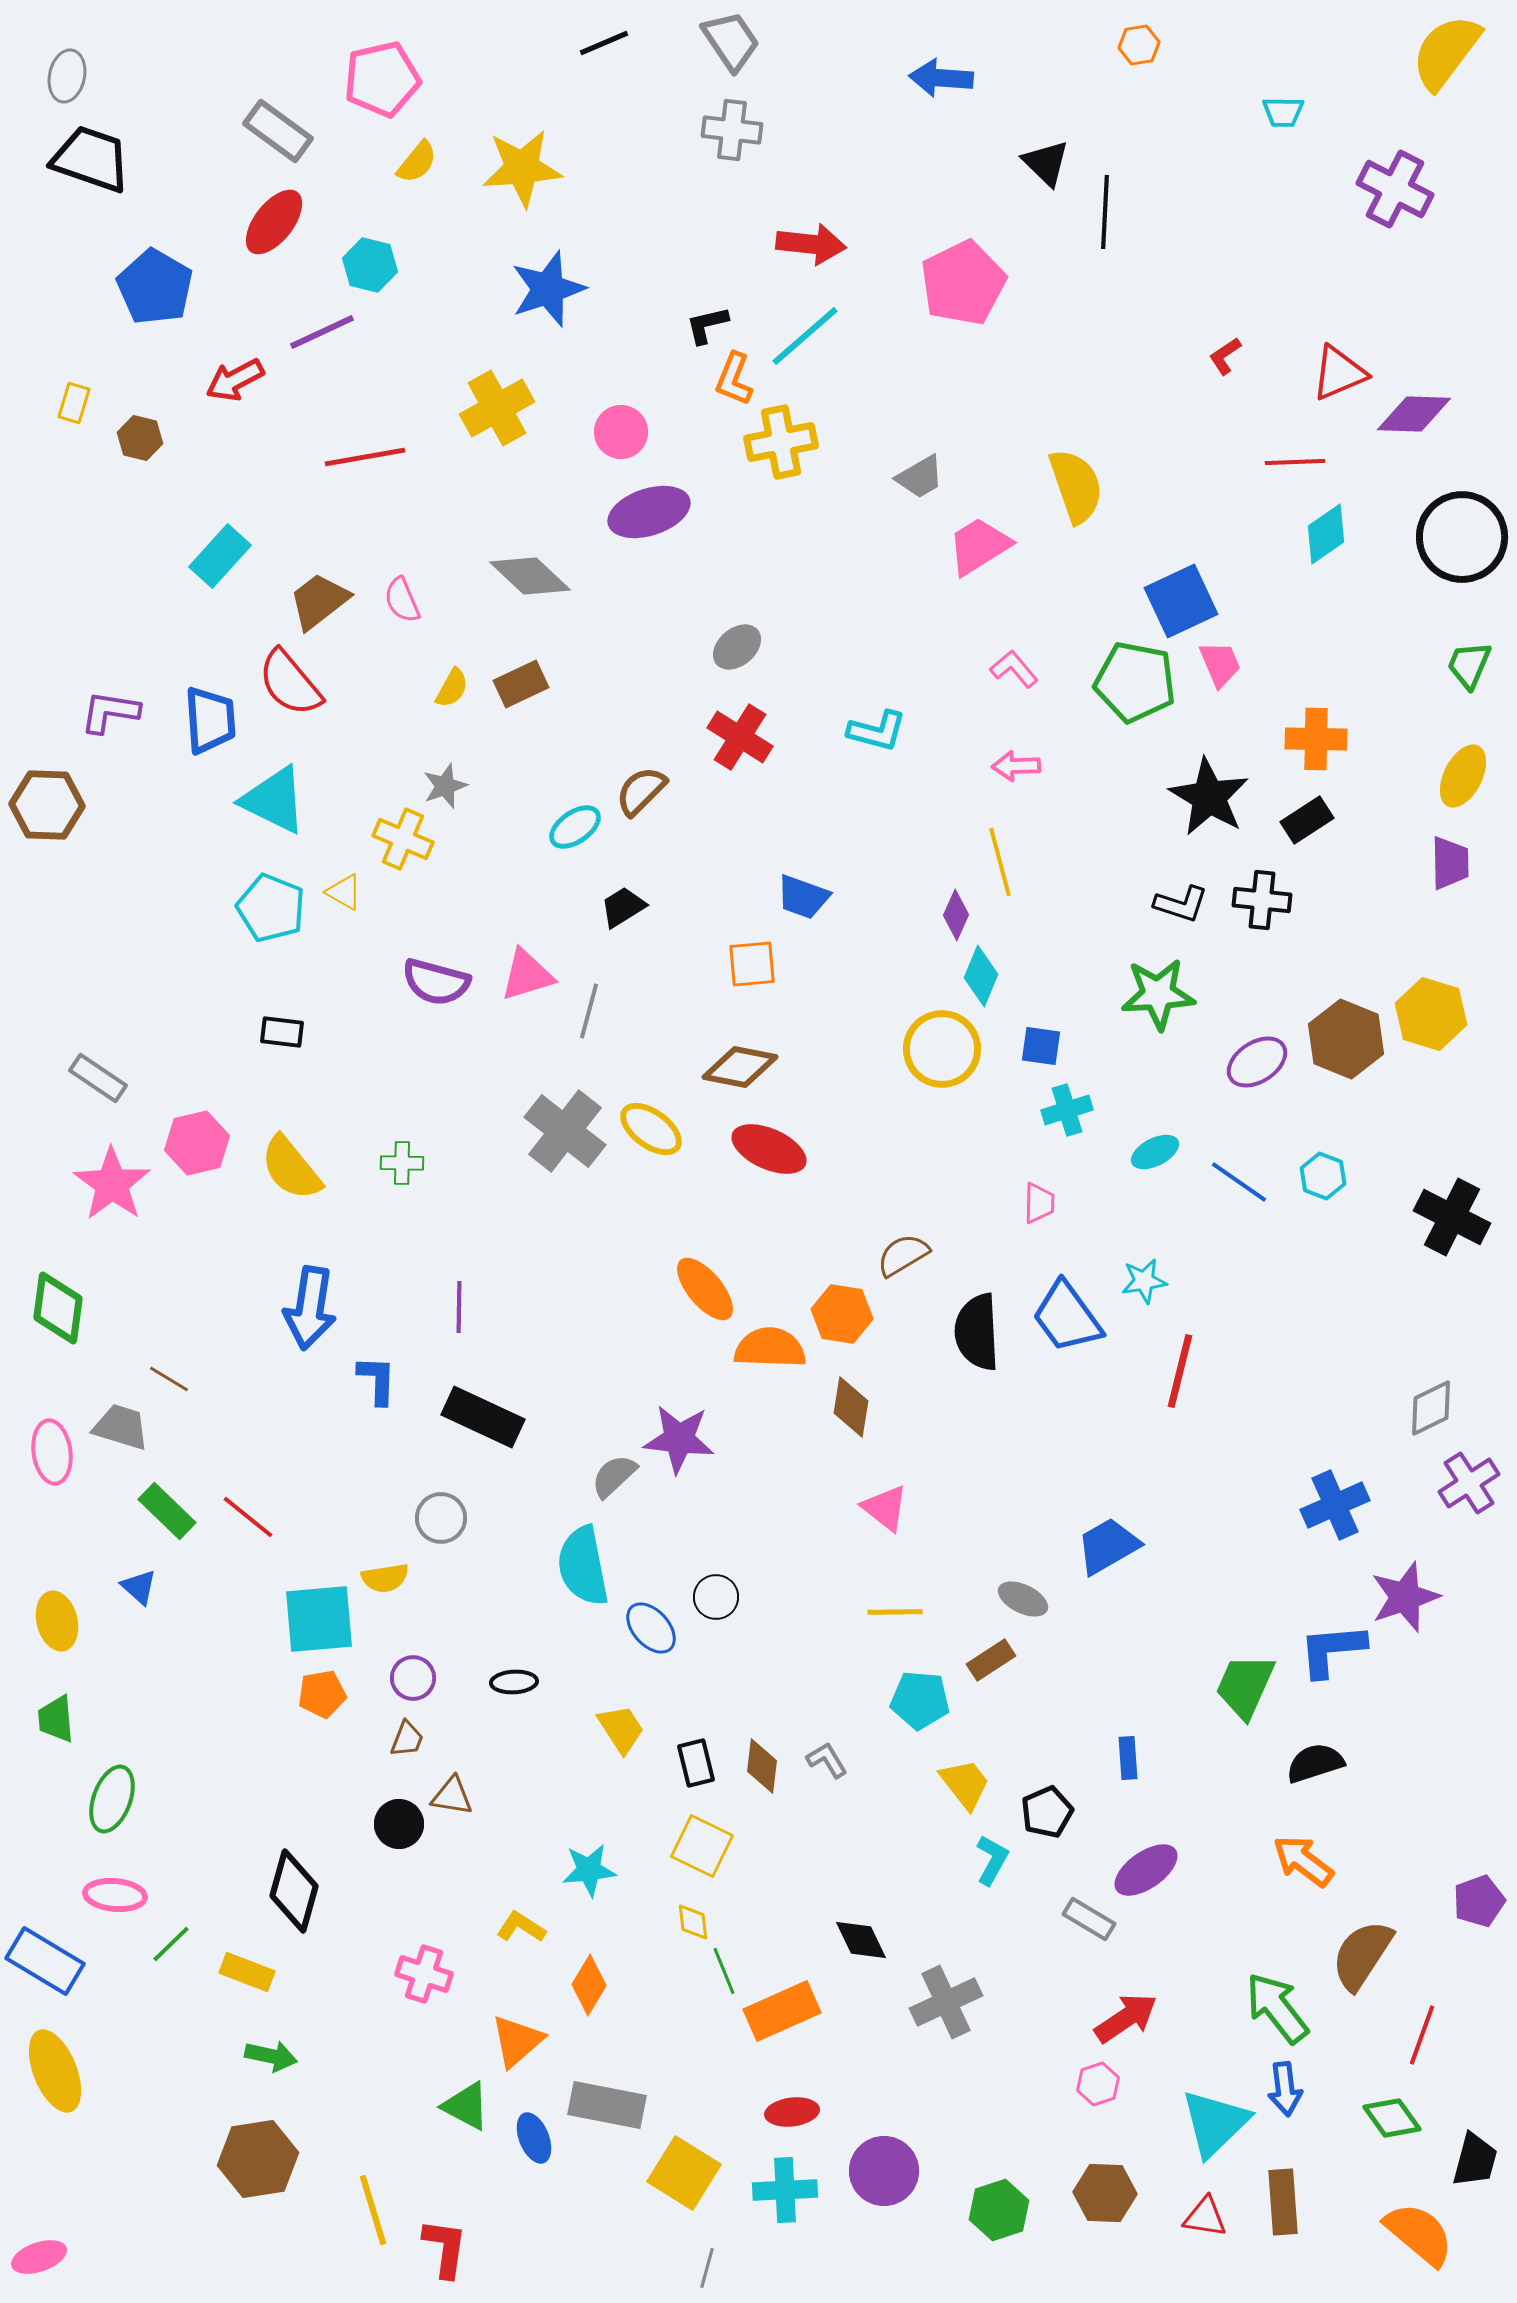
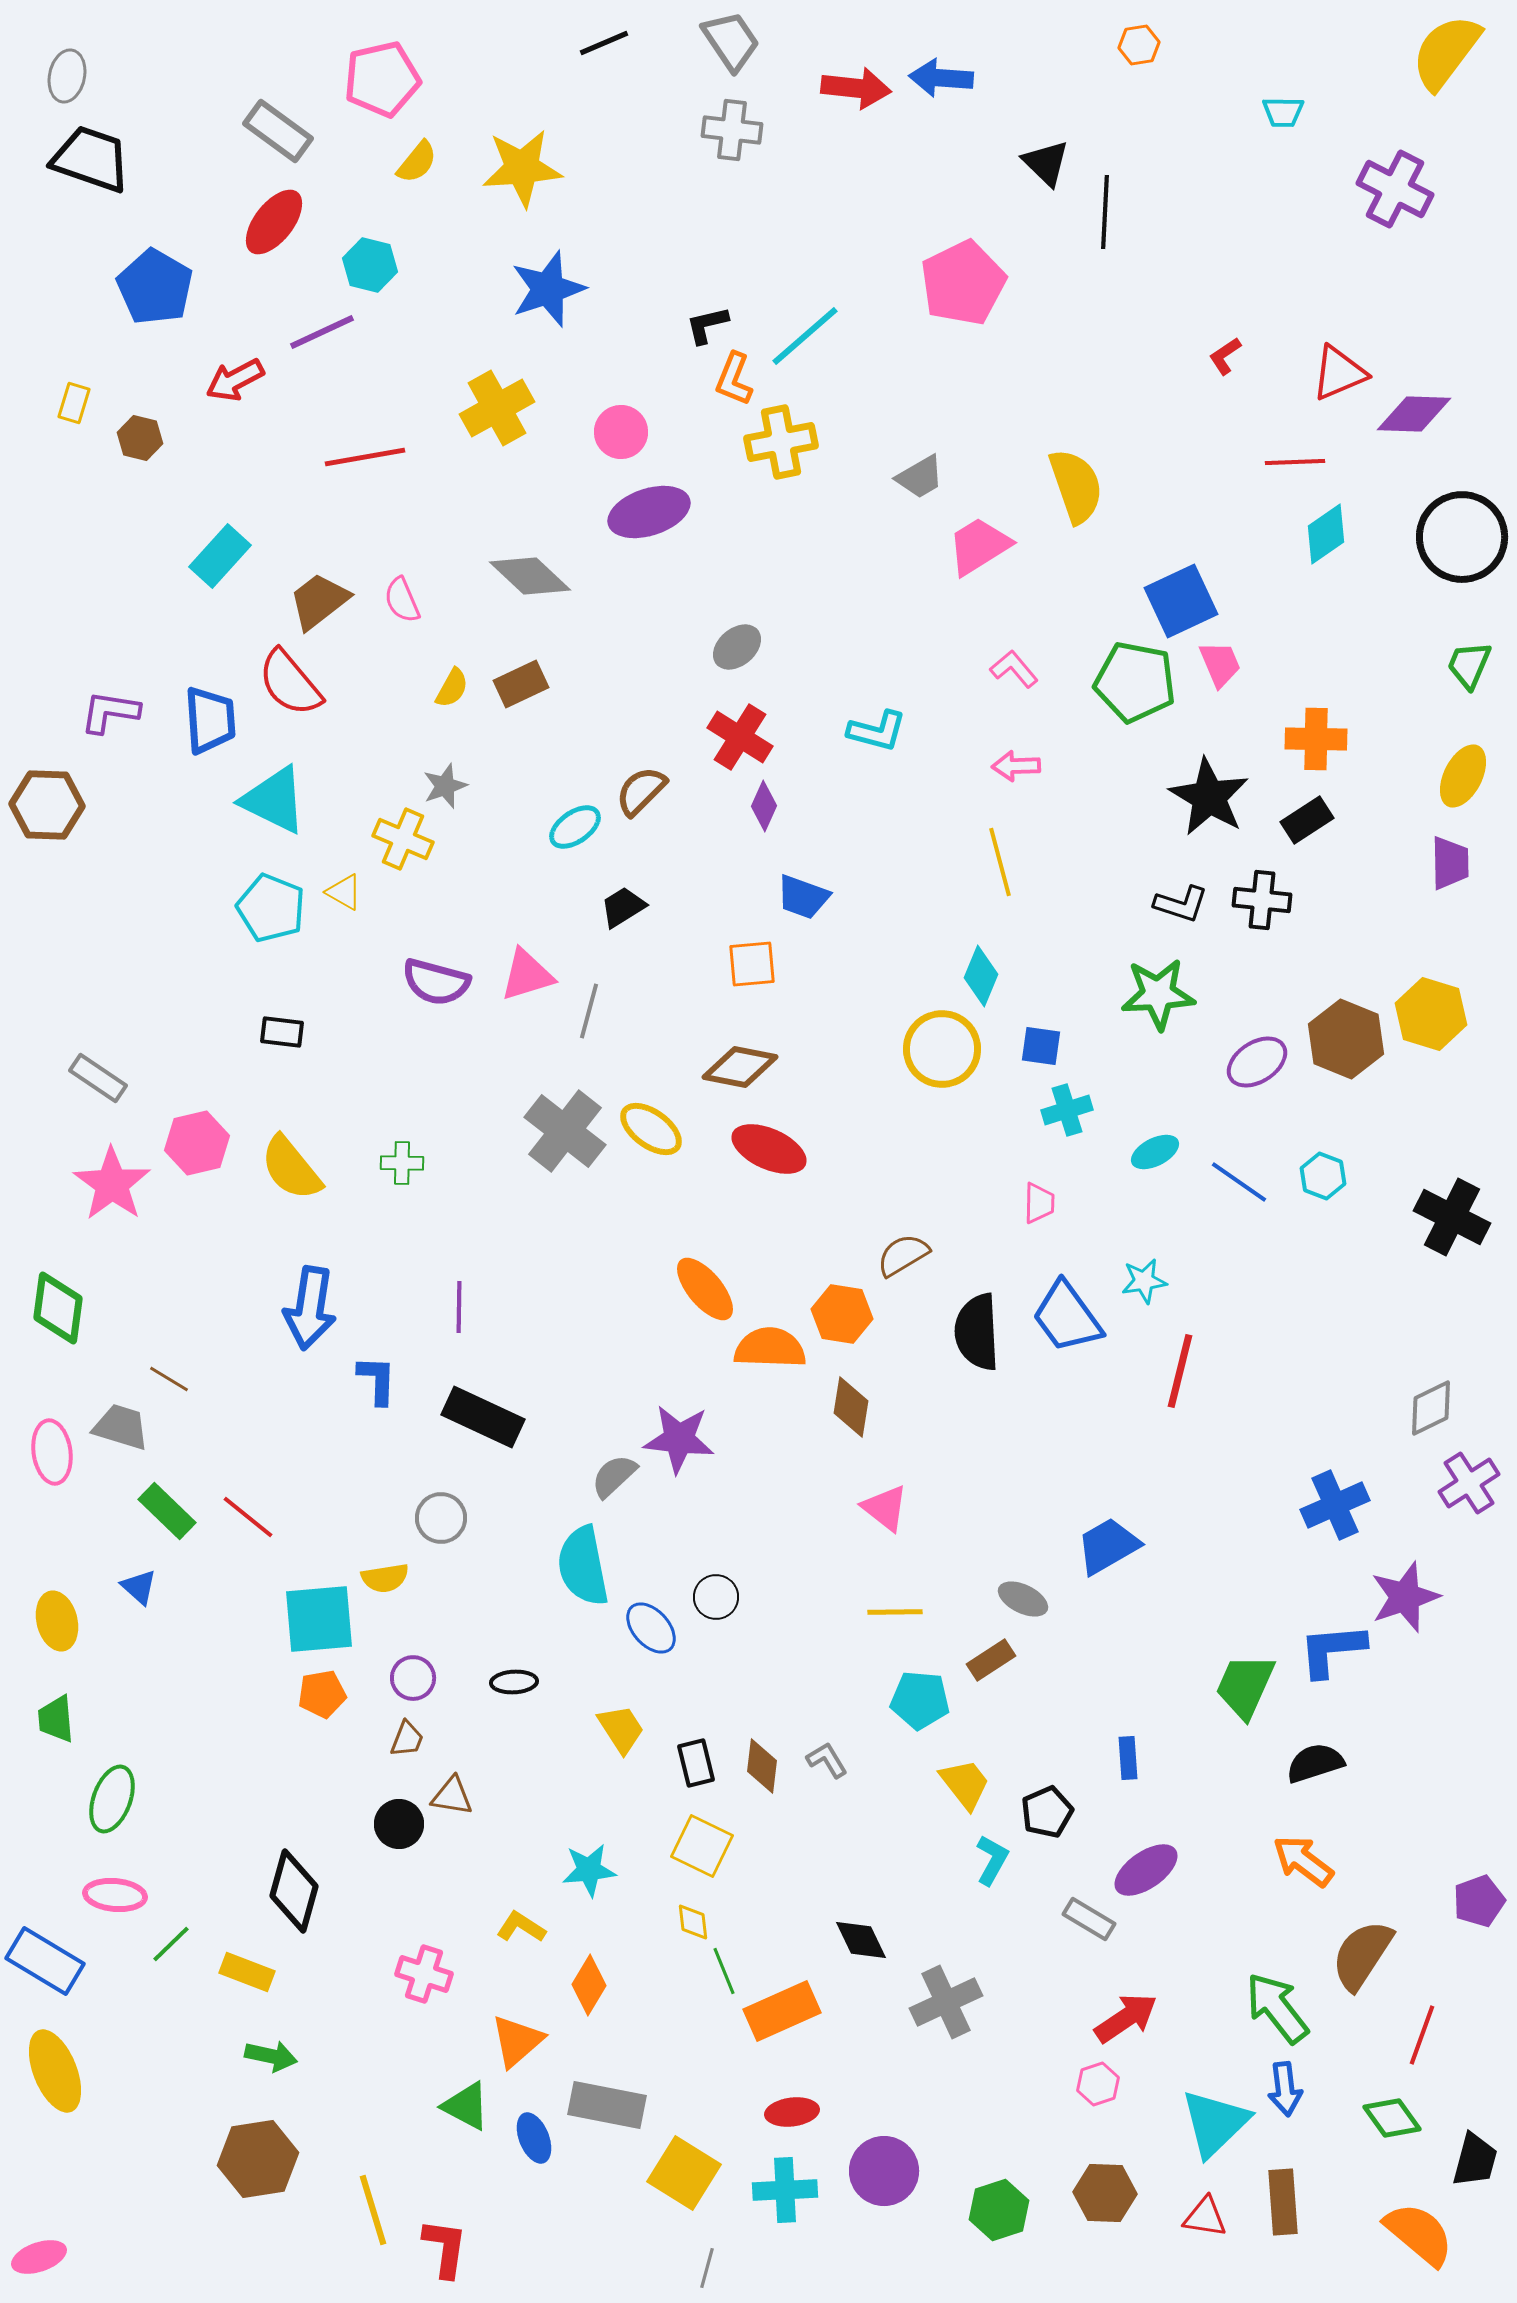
red arrow at (811, 244): moved 45 px right, 156 px up
purple diamond at (956, 915): moved 192 px left, 109 px up
